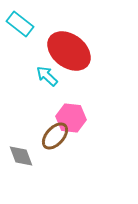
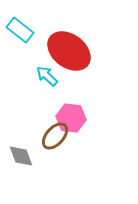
cyan rectangle: moved 6 px down
